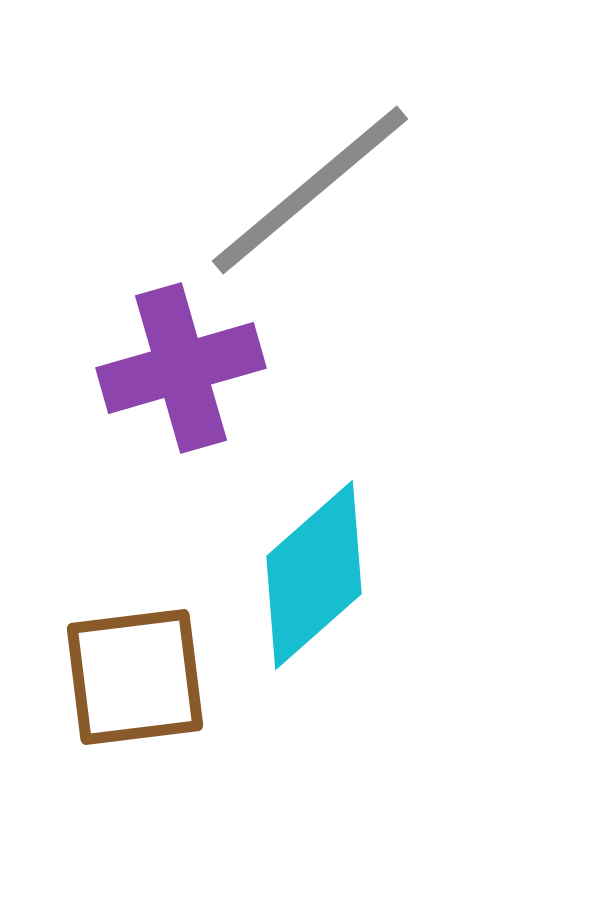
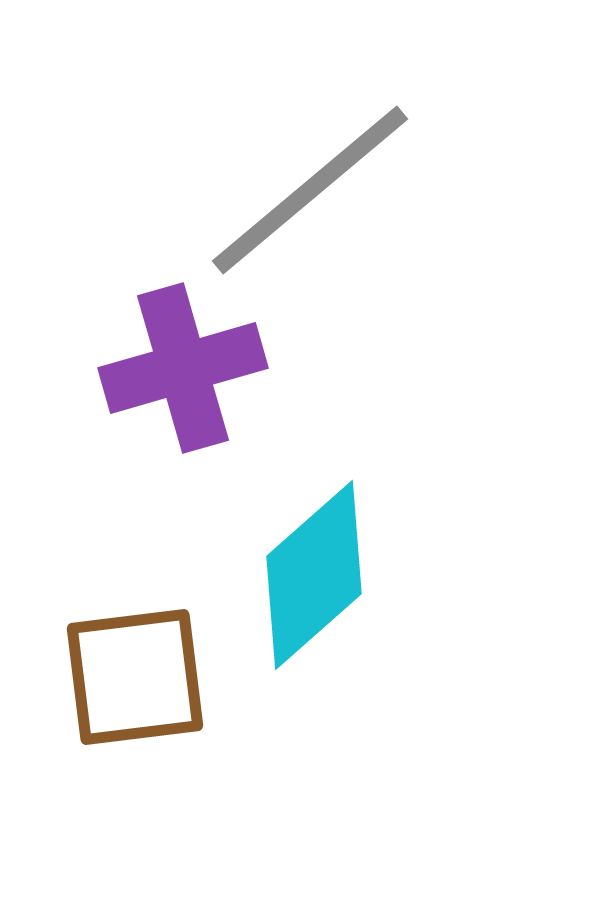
purple cross: moved 2 px right
